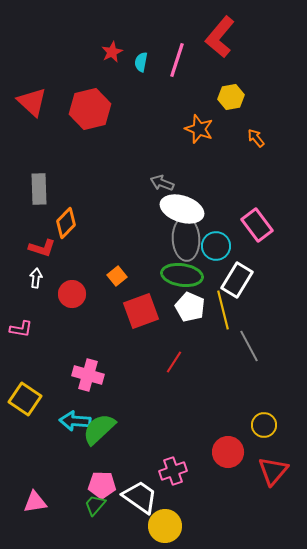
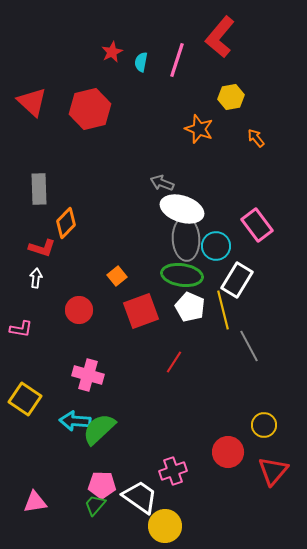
red circle at (72, 294): moved 7 px right, 16 px down
